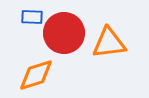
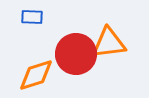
red circle: moved 12 px right, 21 px down
